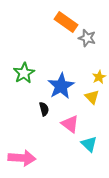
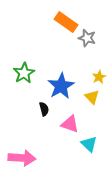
pink triangle: rotated 18 degrees counterclockwise
